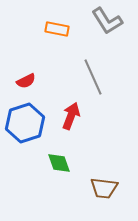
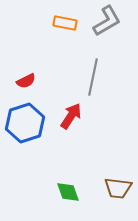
gray L-shape: rotated 88 degrees counterclockwise
orange rectangle: moved 8 px right, 6 px up
gray line: rotated 36 degrees clockwise
red arrow: rotated 12 degrees clockwise
green diamond: moved 9 px right, 29 px down
brown trapezoid: moved 14 px right
